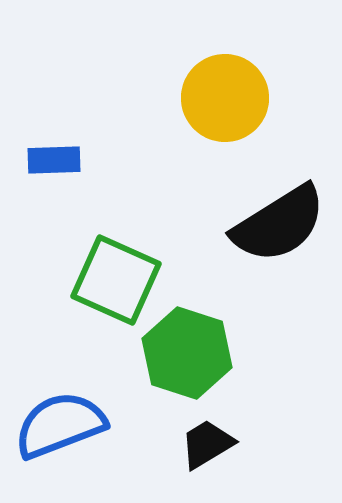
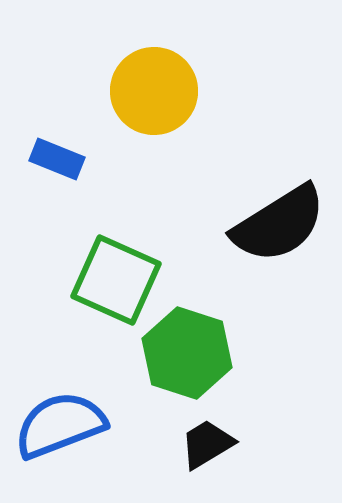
yellow circle: moved 71 px left, 7 px up
blue rectangle: moved 3 px right, 1 px up; rotated 24 degrees clockwise
